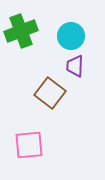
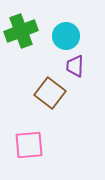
cyan circle: moved 5 px left
